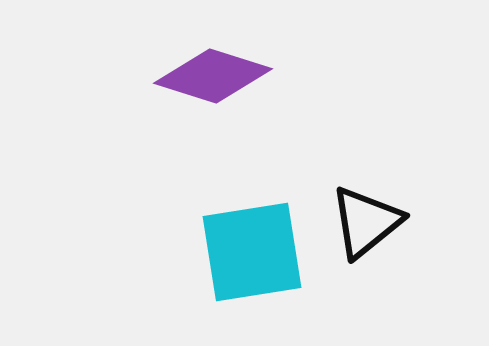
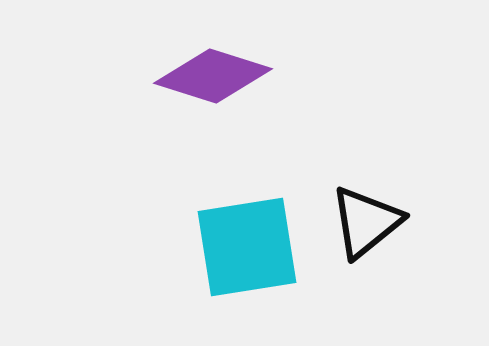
cyan square: moved 5 px left, 5 px up
